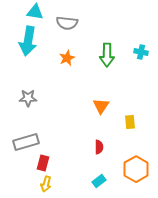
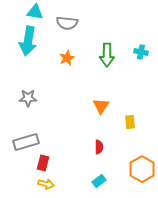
orange hexagon: moved 6 px right
yellow arrow: rotated 91 degrees counterclockwise
